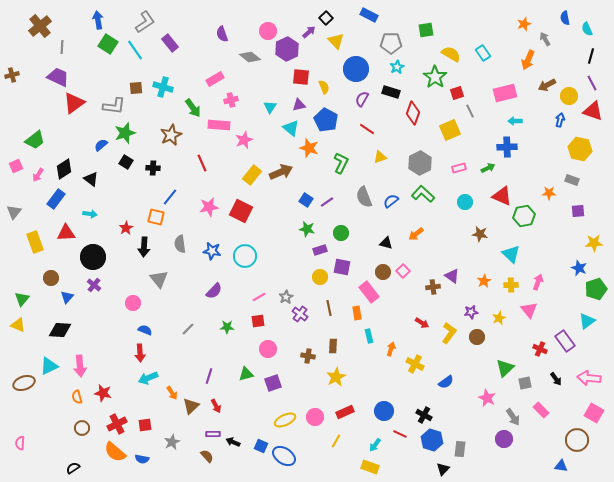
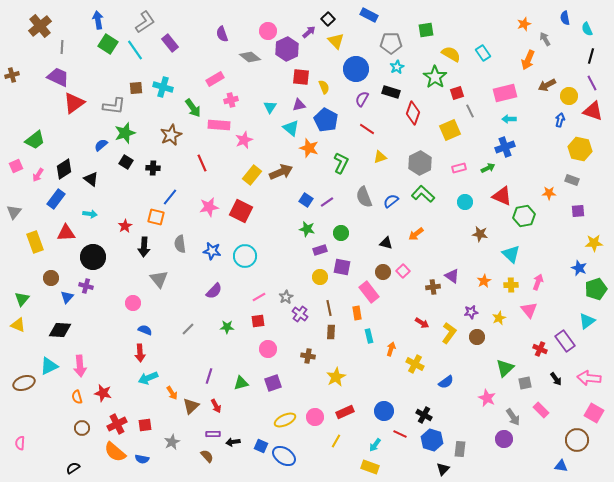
black square at (326, 18): moved 2 px right, 1 px down
cyan arrow at (515, 121): moved 6 px left, 2 px up
blue cross at (507, 147): moved 2 px left; rotated 18 degrees counterclockwise
red star at (126, 228): moved 1 px left, 2 px up
purple cross at (94, 285): moved 8 px left, 1 px down; rotated 24 degrees counterclockwise
brown rectangle at (333, 346): moved 2 px left, 14 px up
green triangle at (246, 374): moved 5 px left, 9 px down
black arrow at (233, 442): rotated 32 degrees counterclockwise
